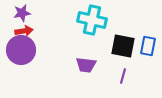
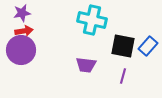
blue rectangle: rotated 30 degrees clockwise
